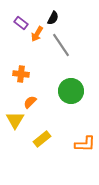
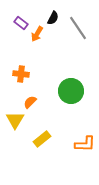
gray line: moved 17 px right, 17 px up
